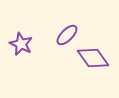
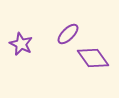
purple ellipse: moved 1 px right, 1 px up
